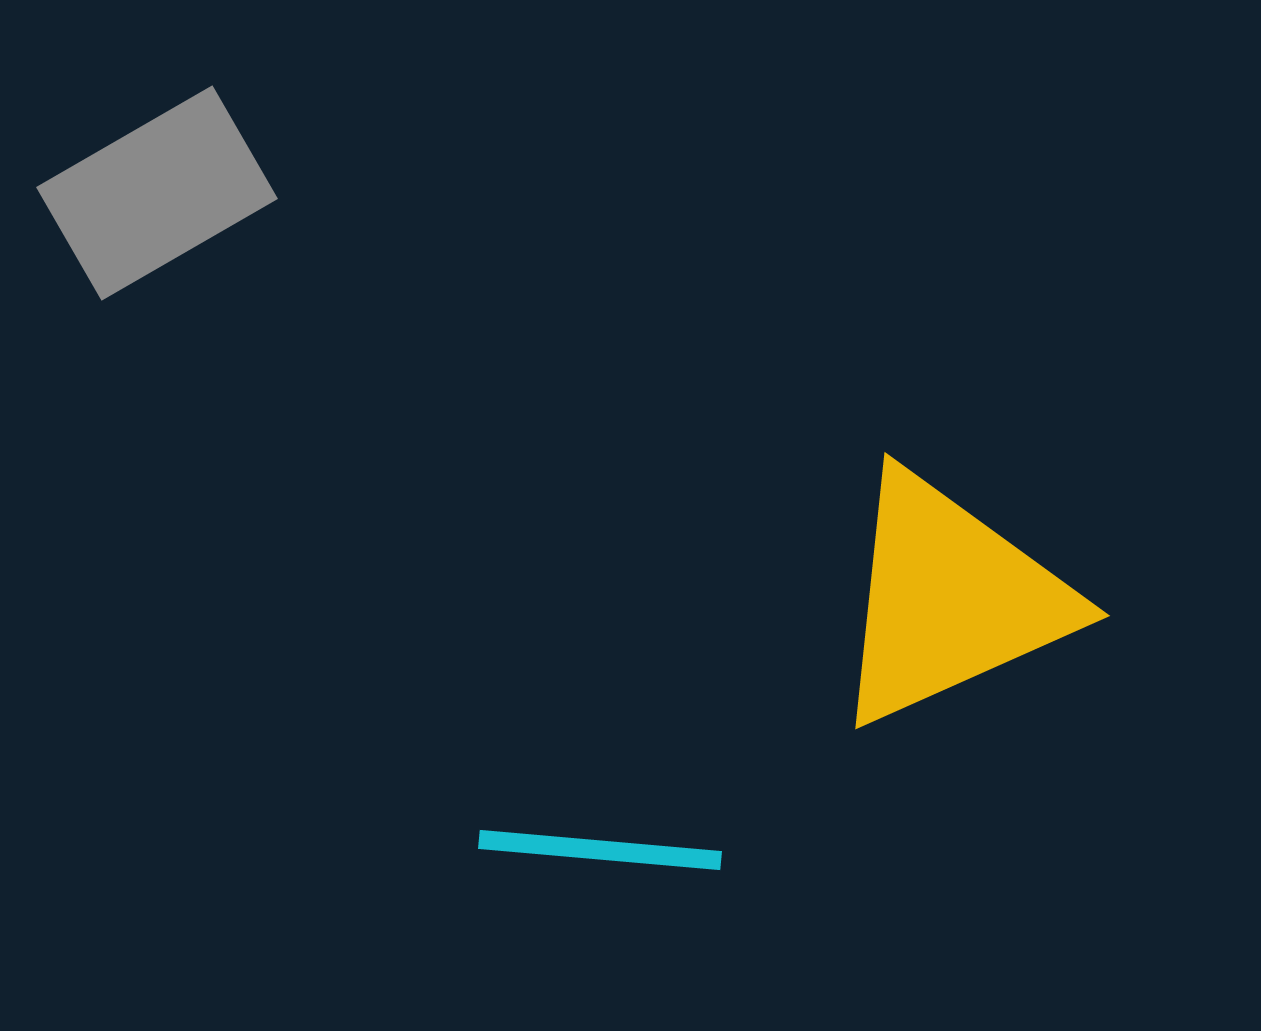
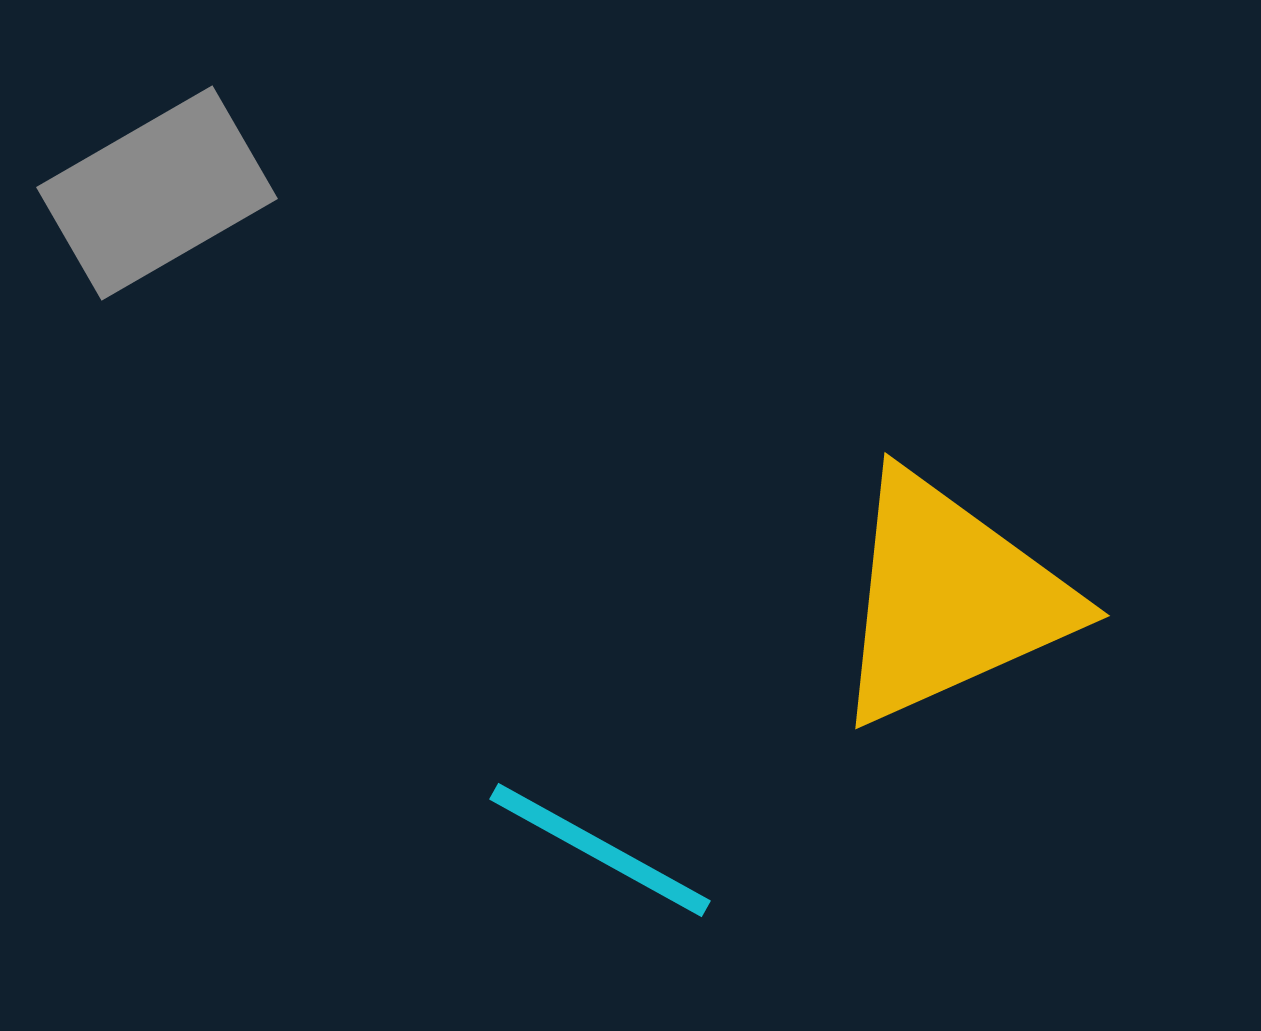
cyan line: rotated 24 degrees clockwise
